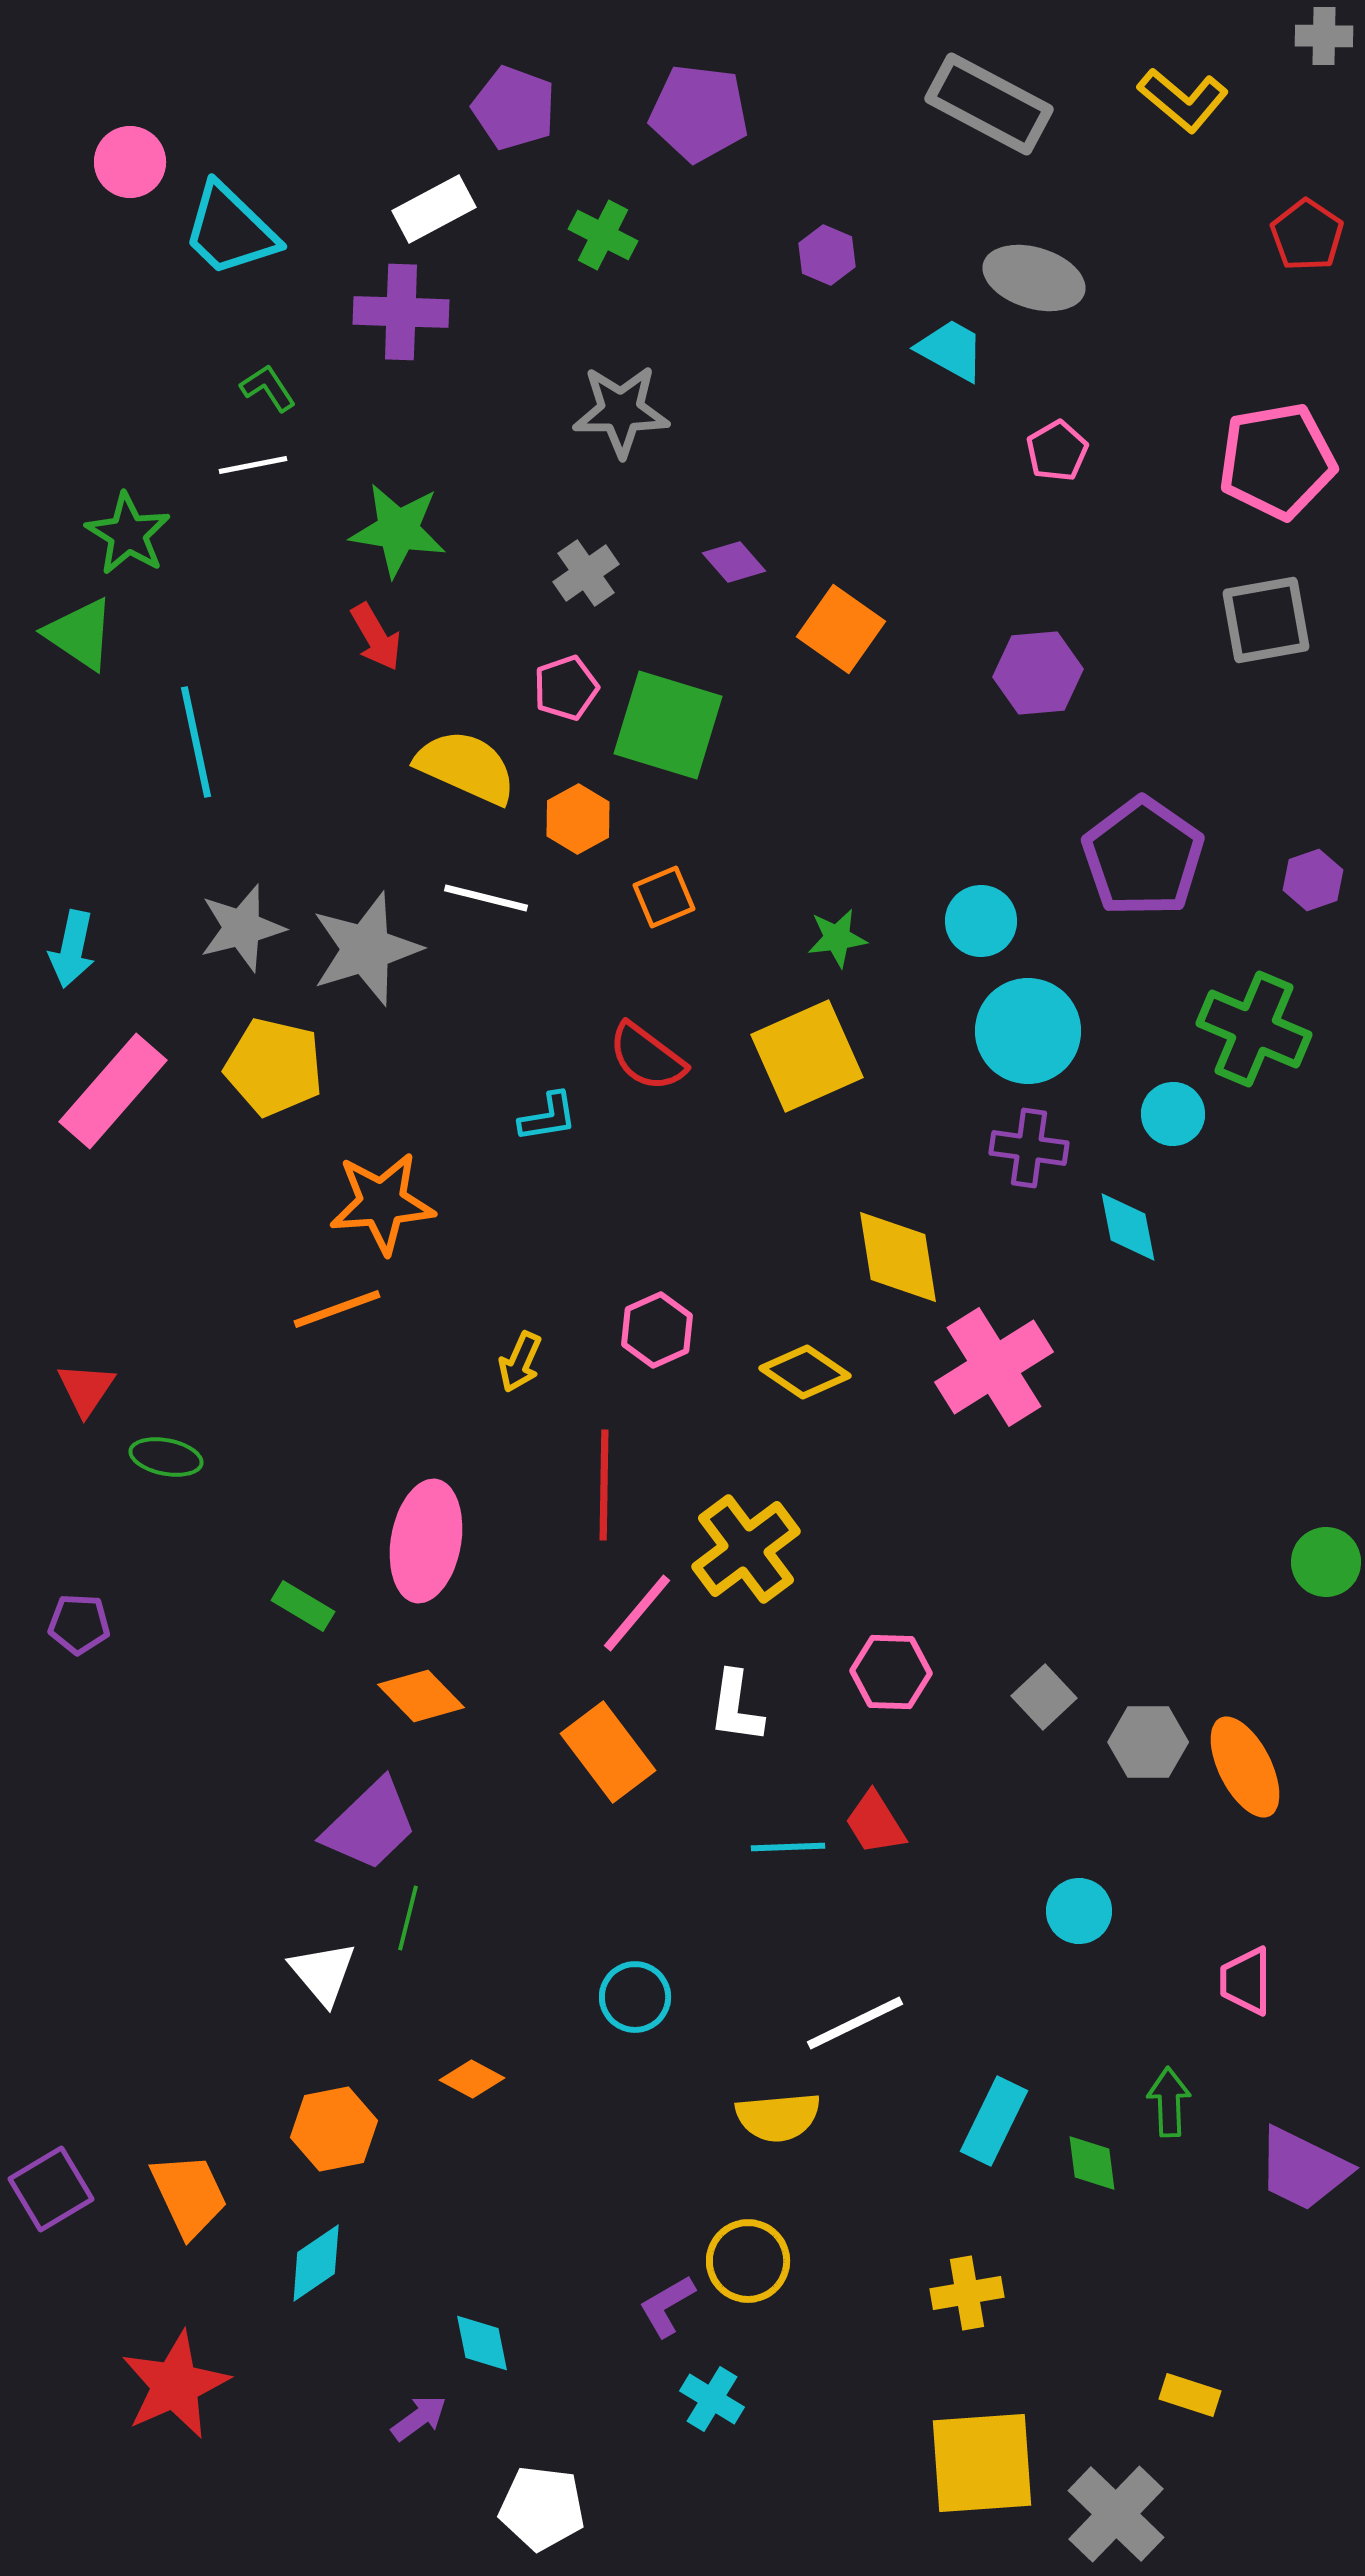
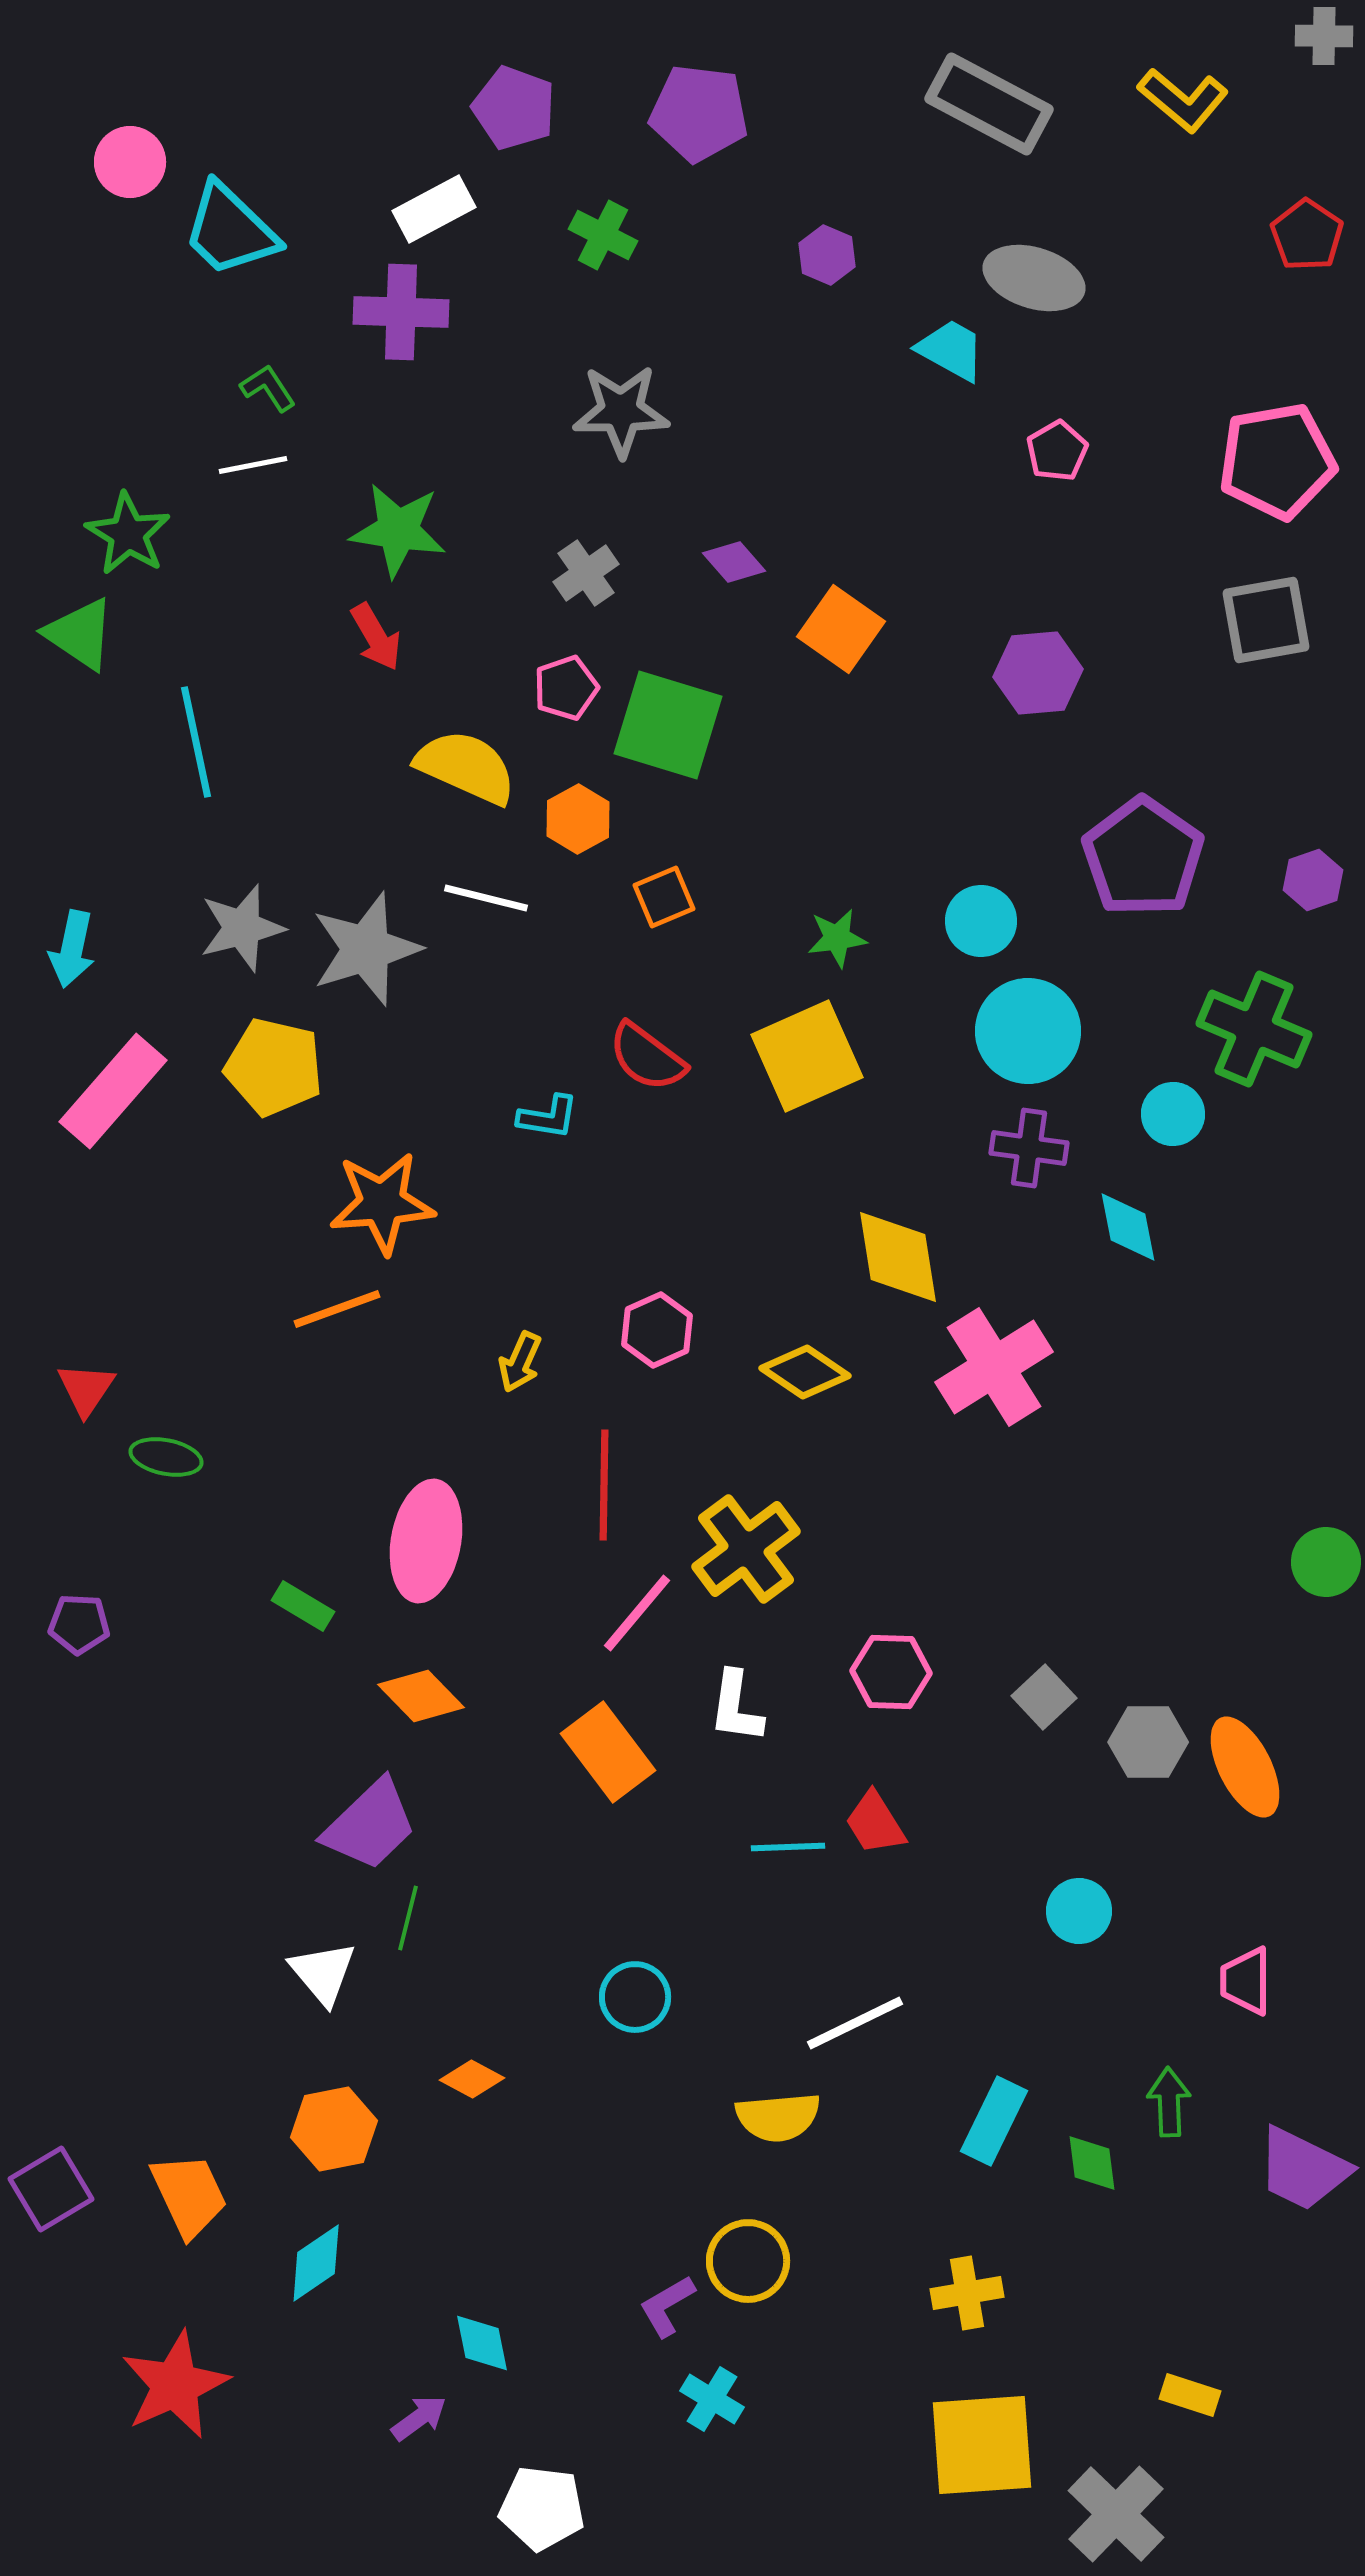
cyan L-shape at (548, 1117): rotated 18 degrees clockwise
yellow square at (982, 2463): moved 18 px up
